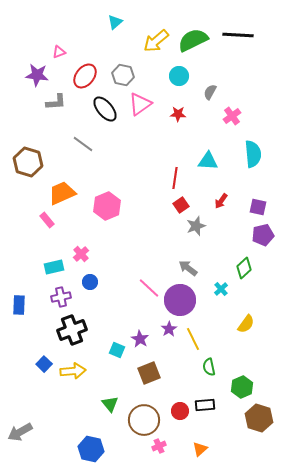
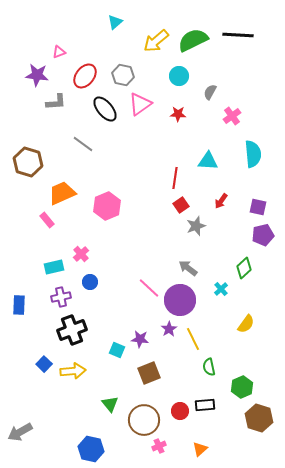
purple star at (140, 339): rotated 24 degrees counterclockwise
